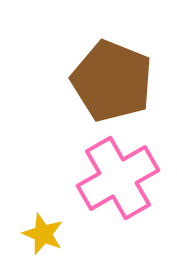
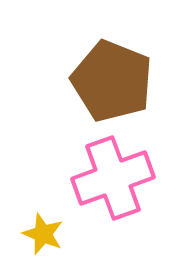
pink cross: moved 5 px left; rotated 10 degrees clockwise
